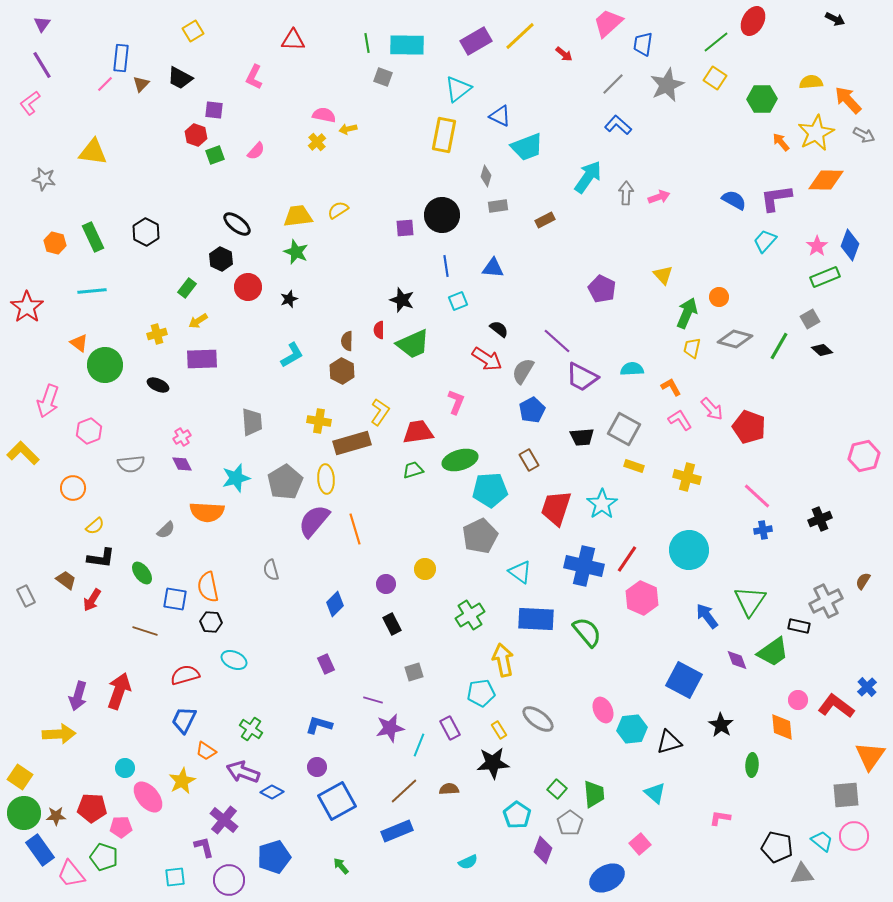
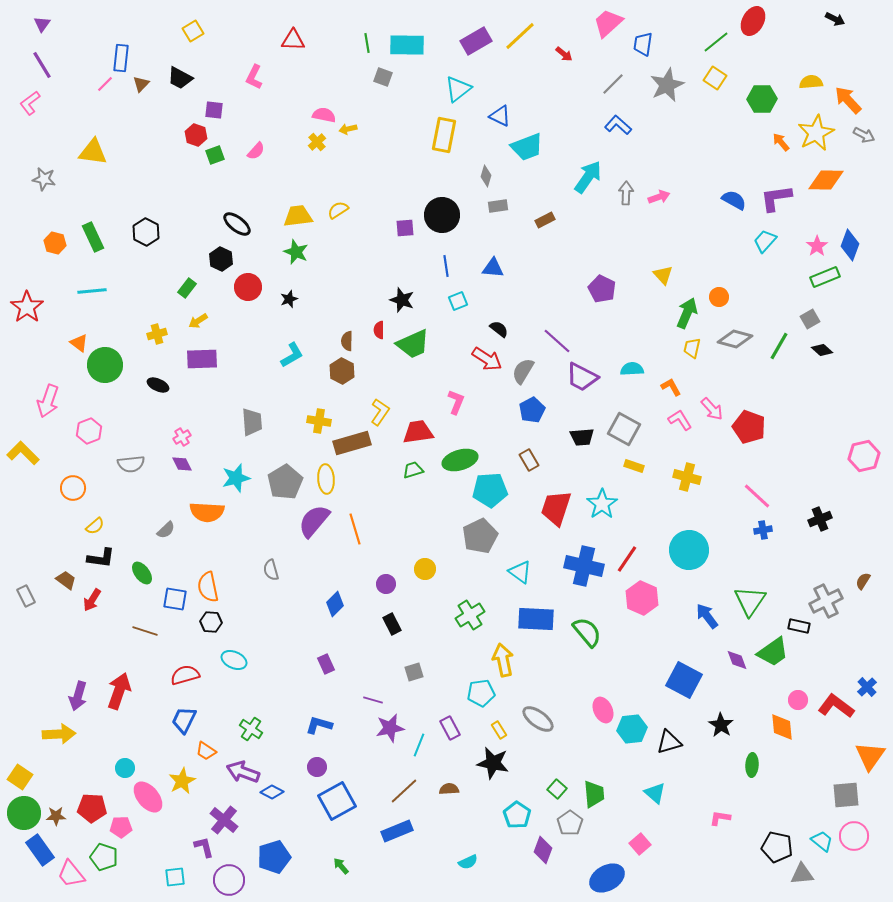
black star at (493, 763): rotated 16 degrees clockwise
